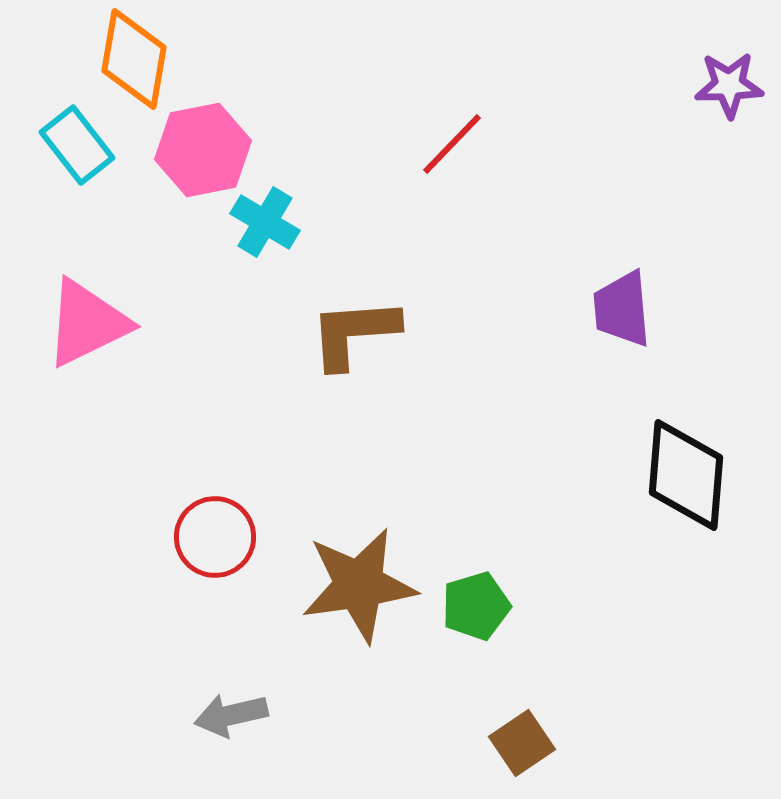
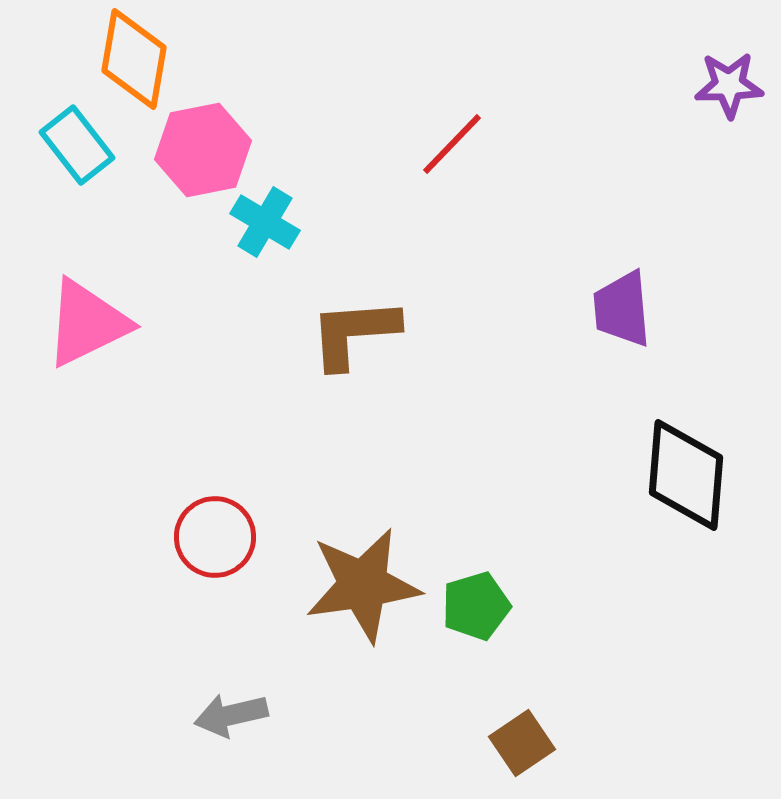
brown star: moved 4 px right
